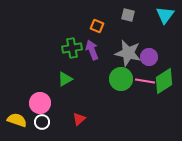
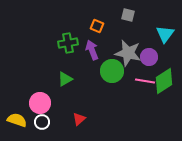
cyan triangle: moved 19 px down
green cross: moved 4 px left, 5 px up
green circle: moved 9 px left, 8 px up
